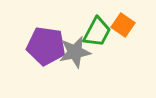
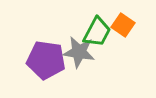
purple pentagon: moved 14 px down
gray star: moved 4 px right; rotated 20 degrees clockwise
